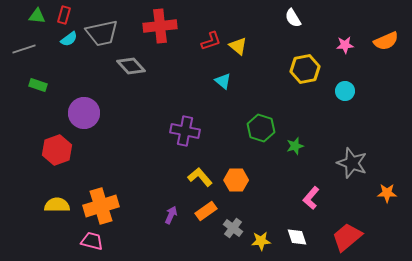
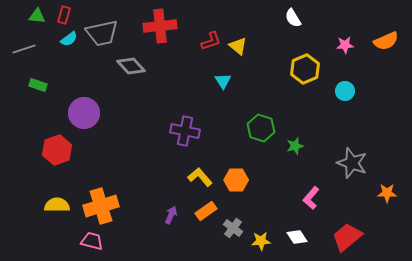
yellow hexagon: rotated 12 degrees counterclockwise
cyan triangle: rotated 18 degrees clockwise
white diamond: rotated 15 degrees counterclockwise
